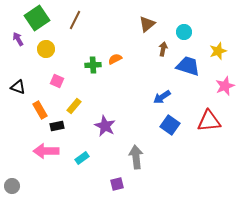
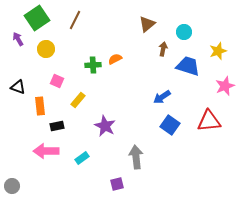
yellow rectangle: moved 4 px right, 6 px up
orange rectangle: moved 4 px up; rotated 24 degrees clockwise
